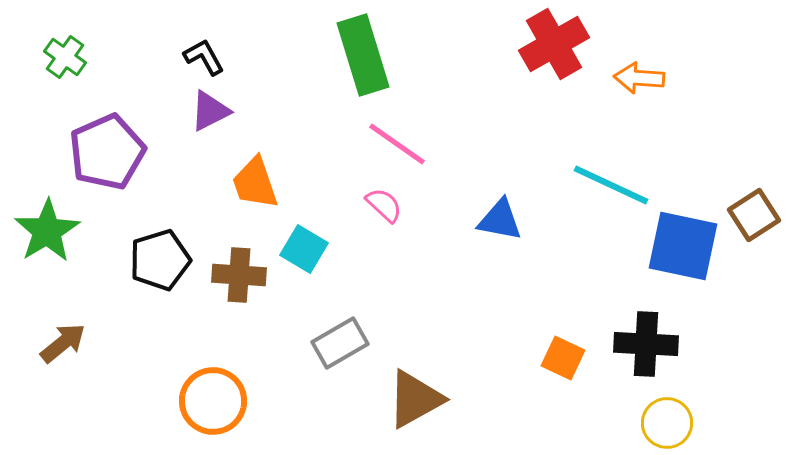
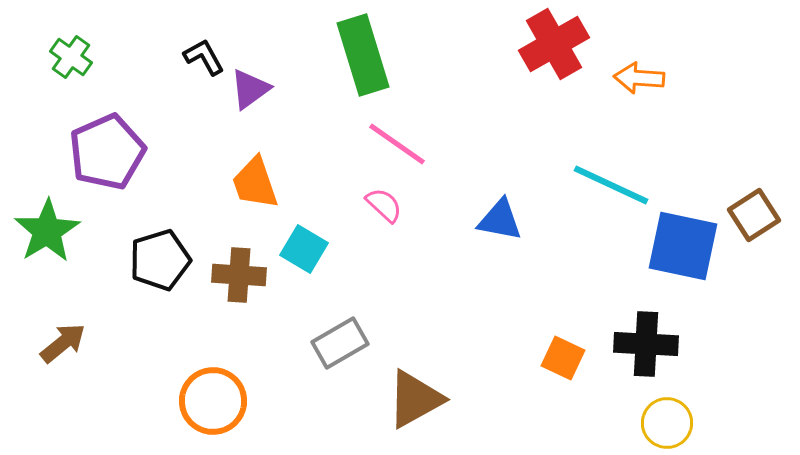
green cross: moved 6 px right
purple triangle: moved 40 px right, 22 px up; rotated 9 degrees counterclockwise
